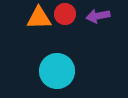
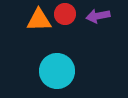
orange triangle: moved 2 px down
